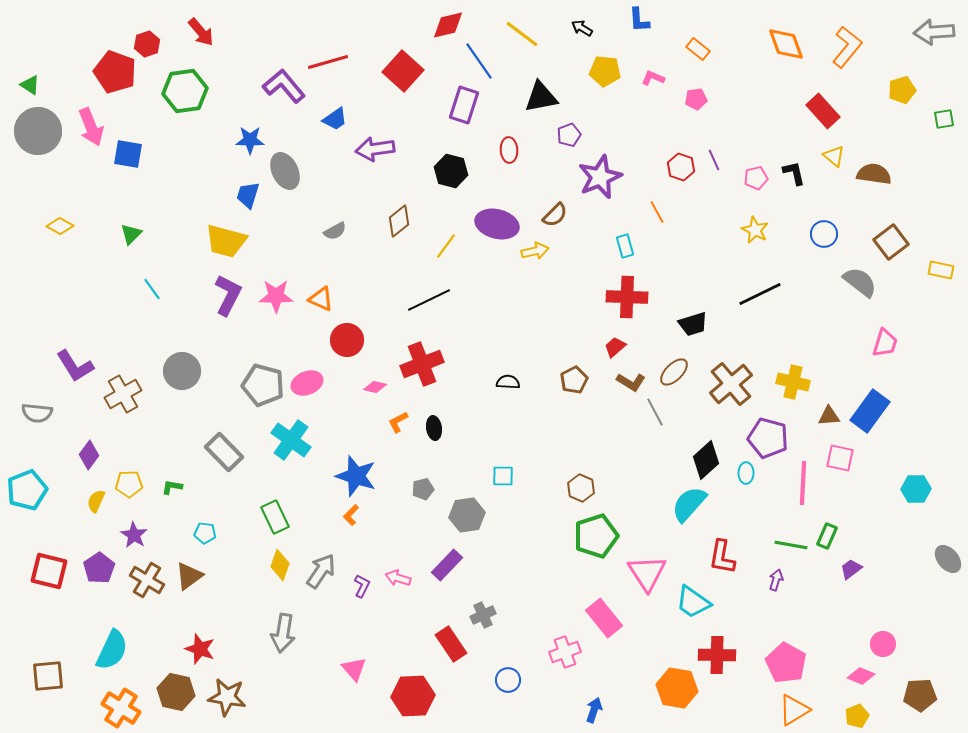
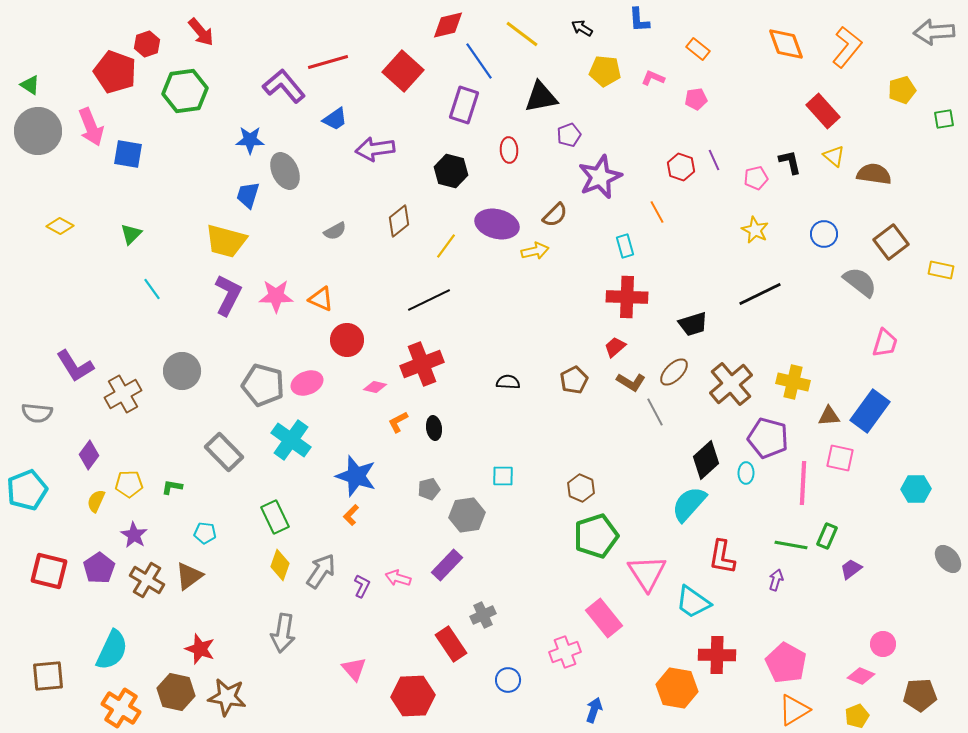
black L-shape at (794, 173): moved 4 px left, 11 px up
gray pentagon at (423, 489): moved 6 px right
